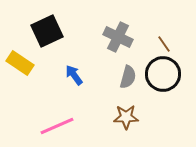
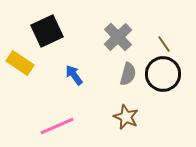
gray cross: rotated 20 degrees clockwise
gray semicircle: moved 3 px up
brown star: rotated 25 degrees clockwise
